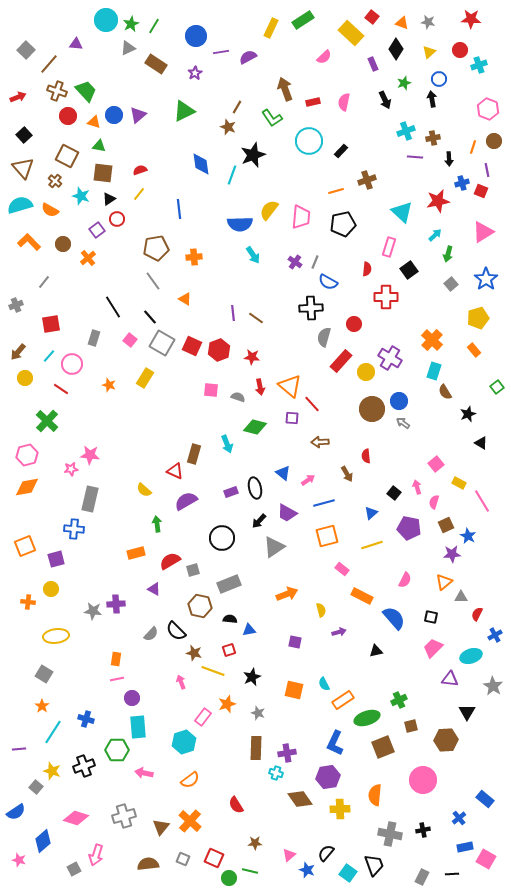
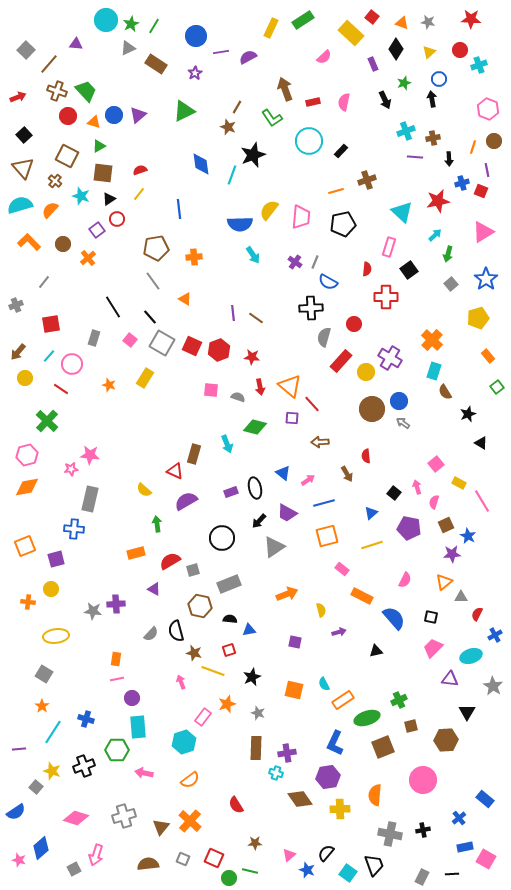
green triangle at (99, 146): rotated 40 degrees counterclockwise
orange semicircle at (50, 210): rotated 102 degrees clockwise
orange rectangle at (474, 350): moved 14 px right, 6 px down
black semicircle at (176, 631): rotated 30 degrees clockwise
blue diamond at (43, 841): moved 2 px left, 7 px down
